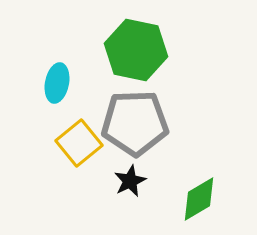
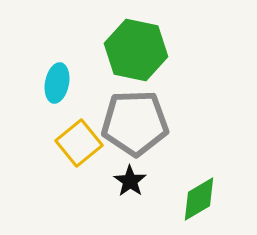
black star: rotated 12 degrees counterclockwise
